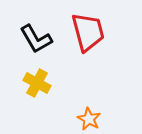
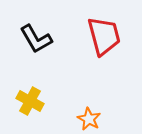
red trapezoid: moved 16 px right, 4 px down
yellow cross: moved 7 px left, 18 px down
